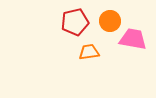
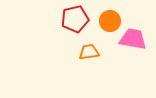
red pentagon: moved 3 px up
